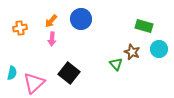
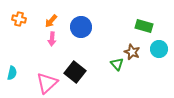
blue circle: moved 8 px down
orange cross: moved 1 px left, 9 px up; rotated 24 degrees clockwise
green triangle: moved 1 px right
black square: moved 6 px right, 1 px up
pink triangle: moved 13 px right
